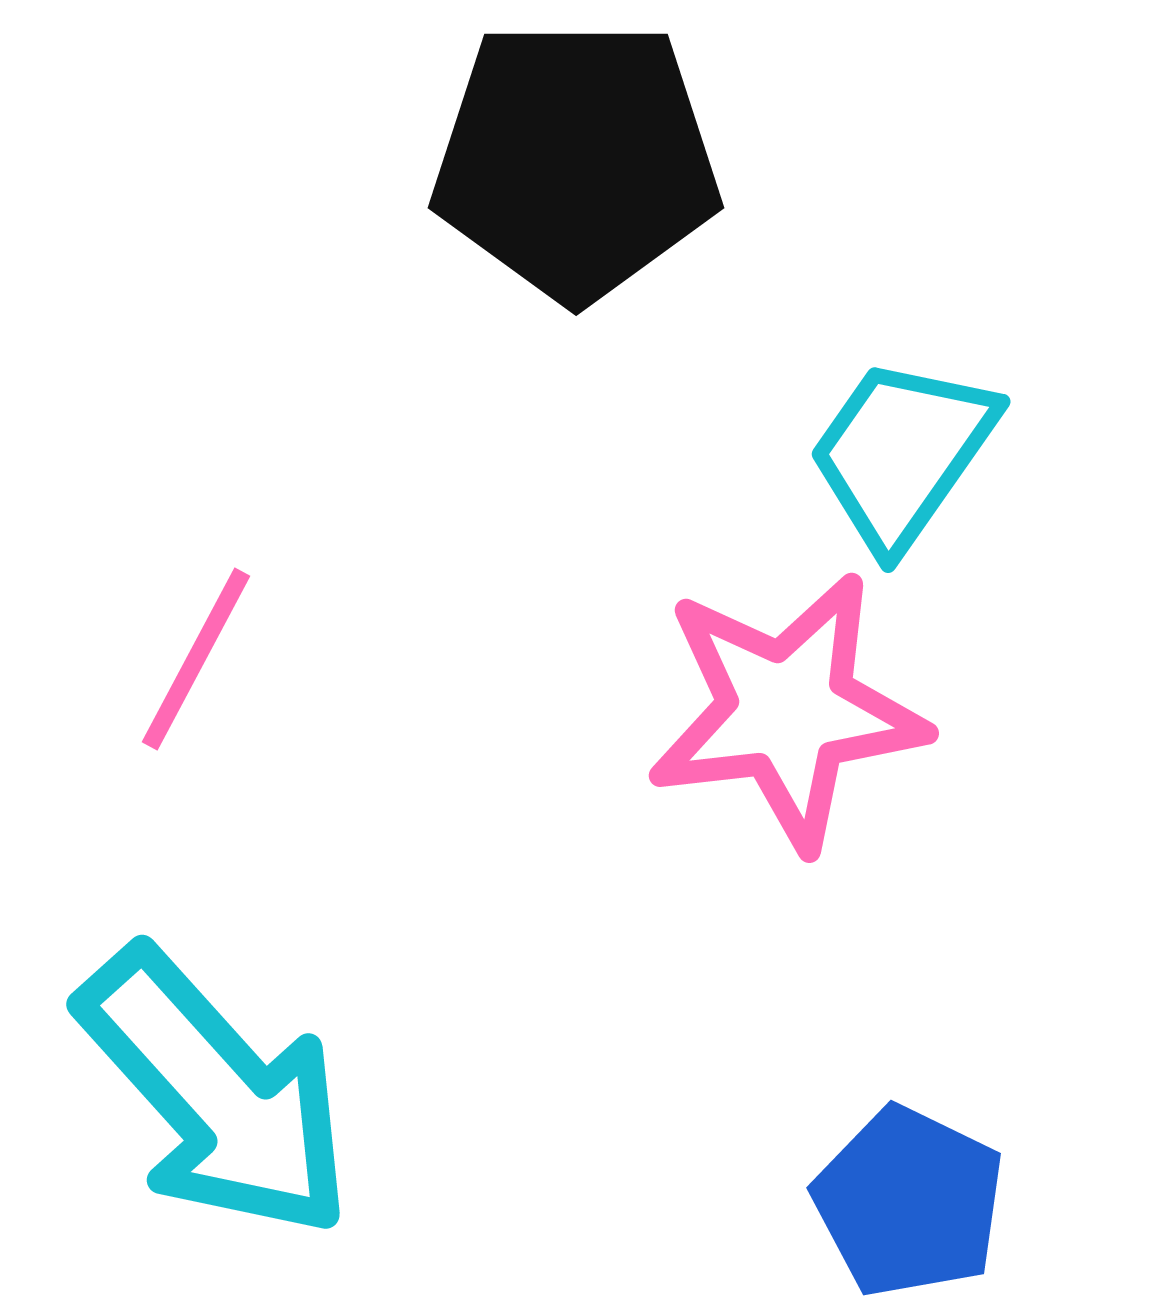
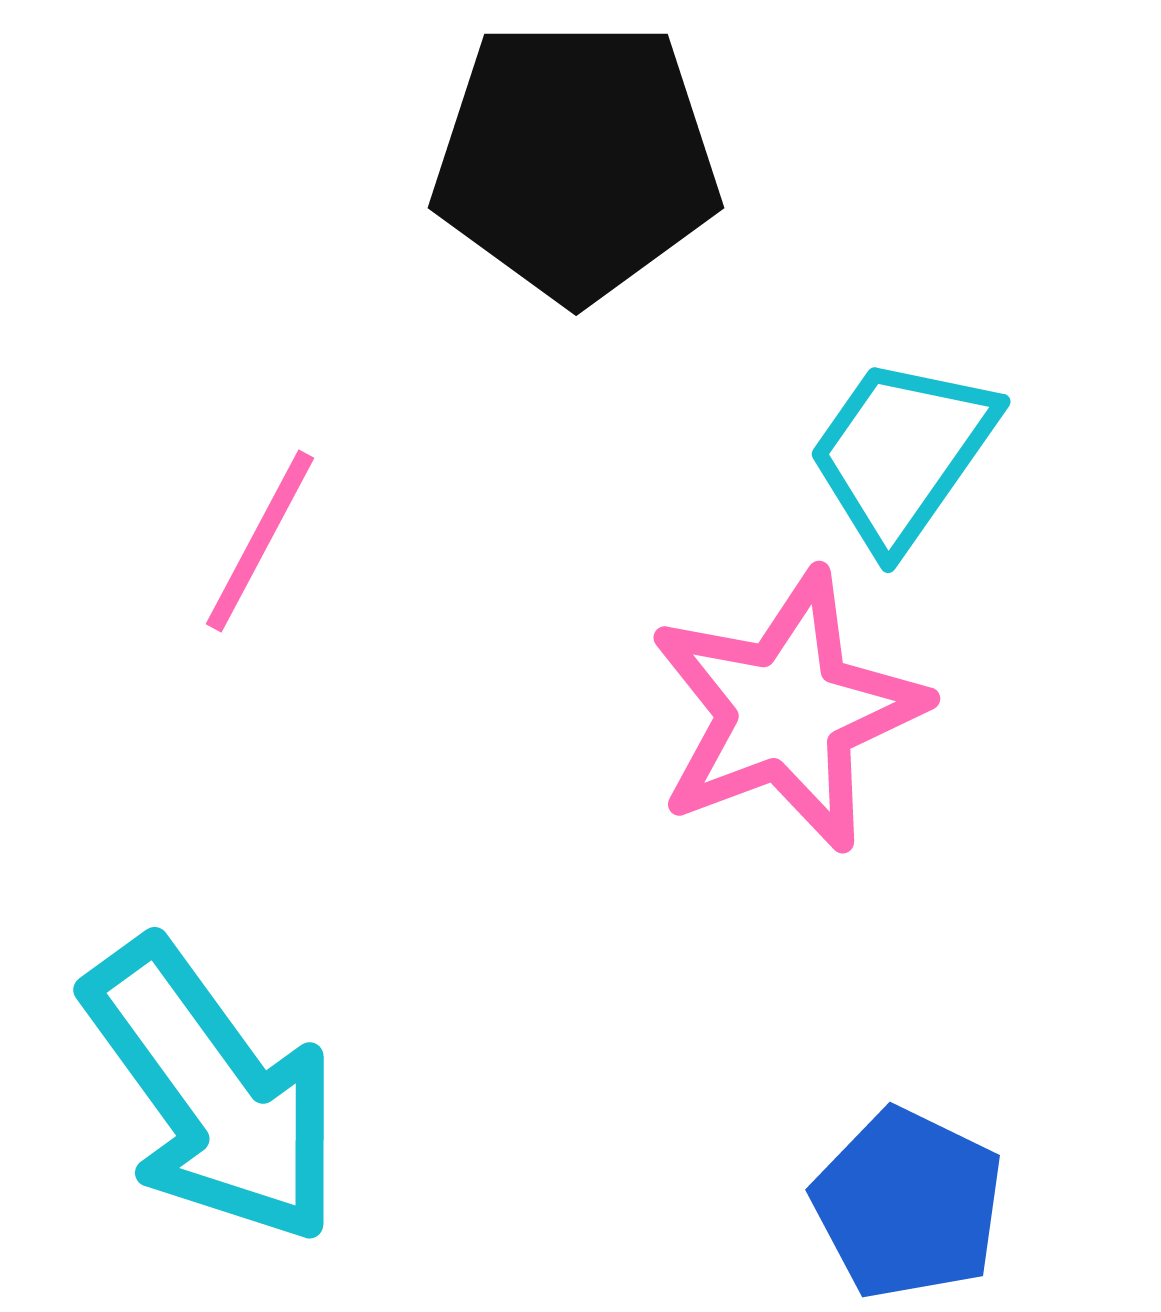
pink line: moved 64 px right, 118 px up
pink star: rotated 14 degrees counterclockwise
cyan arrow: moved 3 px left, 1 px up; rotated 6 degrees clockwise
blue pentagon: moved 1 px left, 2 px down
